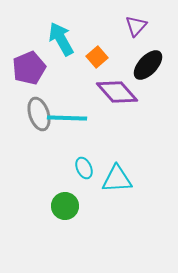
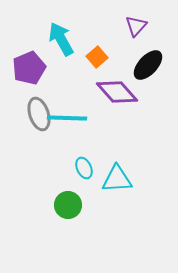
green circle: moved 3 px right, 1 px up
